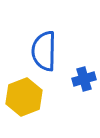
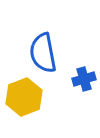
blue semicircle: moved 1 px left, 2 px down; rotated 12 degrees counterclockwise
